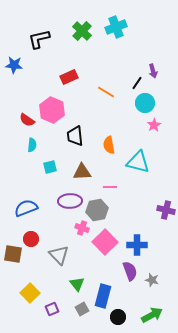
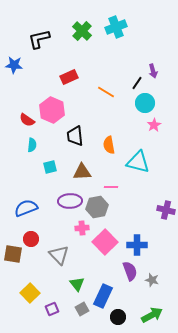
pink line: moved 1 px right
gray hexagon: moved 3 px up
pink cross: rotated 24 degrees counterclockwise
blue rectangle: rotated 10 degrees clockwise
